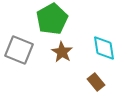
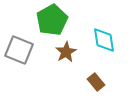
green pentagon: moved 1 px down
cyan diamond: moved 8 px up
brown star: moved 4 px right; rotated 10 degrees clockwise
